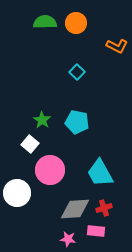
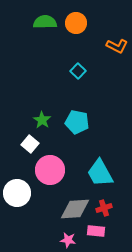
cyan square: moved 1 px right, 1 px up
pink star: moved 1 px down
